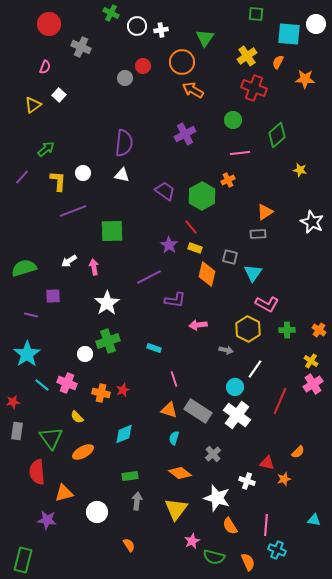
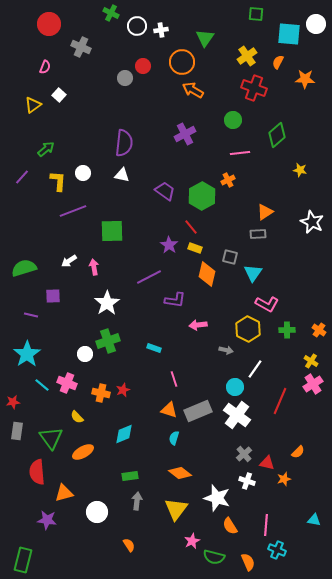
gray rectangle at (198, 411): rotated 56 degrees counterclockwise
gray cross at (213, 454): moved 31 px right
